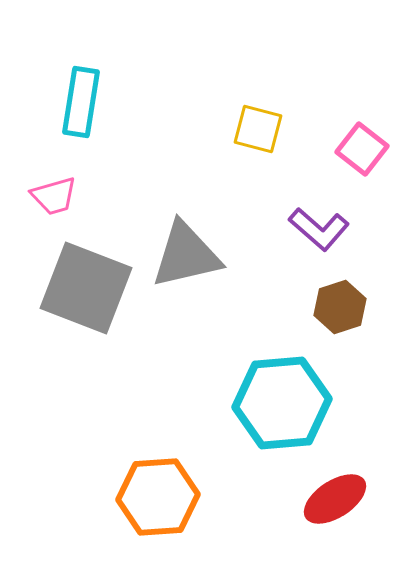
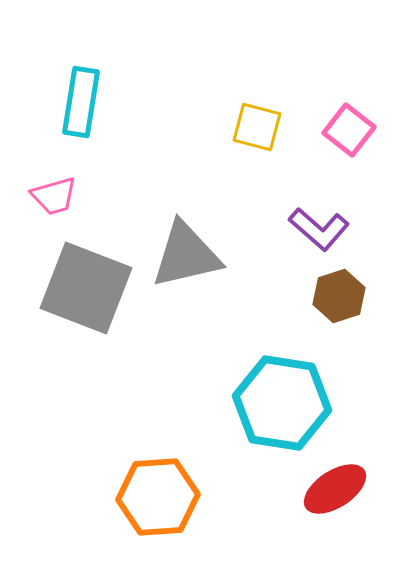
yellow square: moved 1 px left, 2 px up
pink square: moved 13 px left, 19 px up
brown hexagon: moved 1 px left, 11 px up
cyan hexagon: rotated 14 degrees clockwise
red ellipse: moved 10 px up
